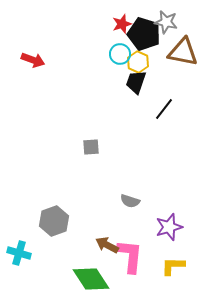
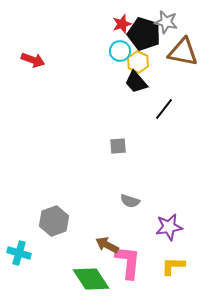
cyan circle: moved 3 px up
black trapezoid: rotated 60 degrees counterclockwise
gray square: moved 27 px right, 1 px up
purple star: rotated 8 degrees clockwise
pink L-shape: moved 2 px left, 6 px down
